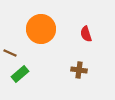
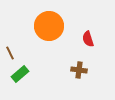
orange circle: moved 8 px right, 3 px up
red semicircle: moved 2 px right, 5 px down
brown line: rotated 40 degrees clockwise
